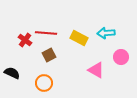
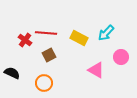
cyan arrow: rotated 42 degrees counterclockwise
